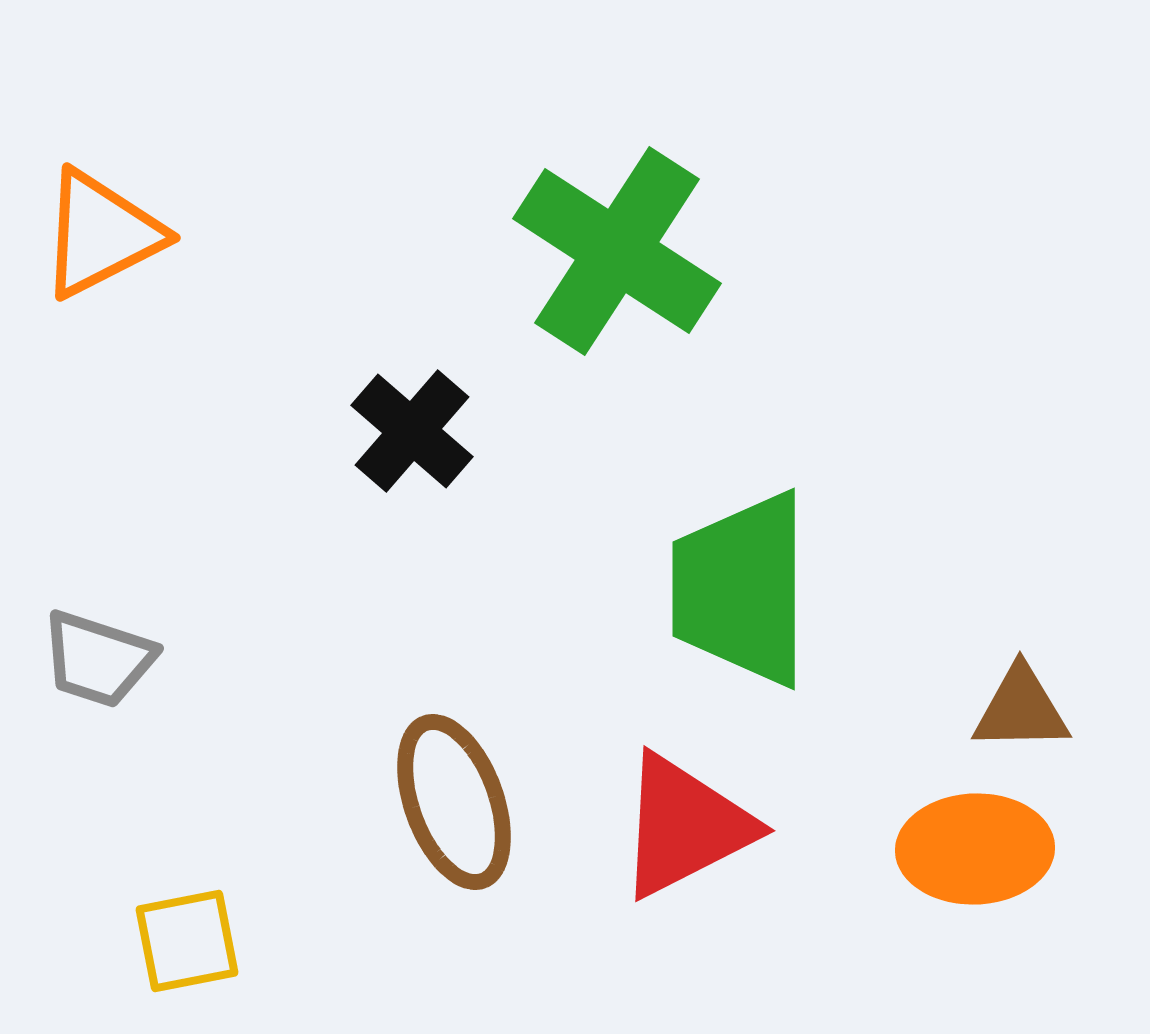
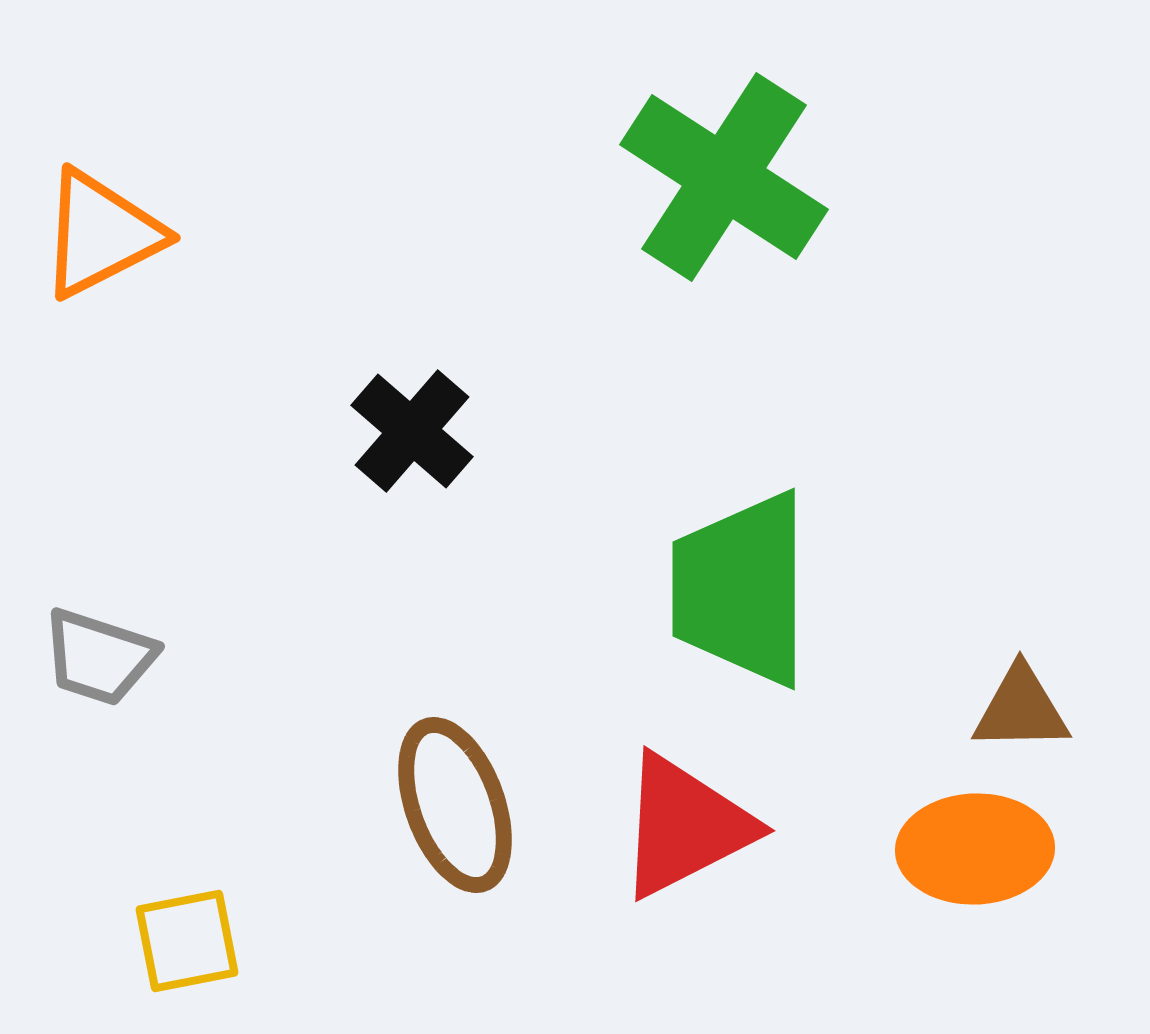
green cross: moved 107 px right, 74 px up
gray trapezoid: moved 1 px right, 2 px up
brown ellipse: moved 1 px right, 3 px down
